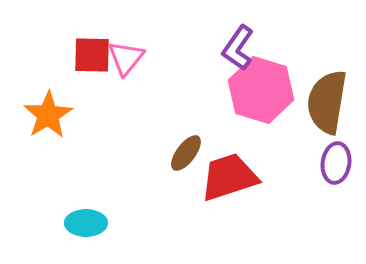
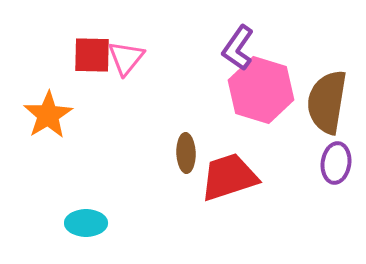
brown ellipse: rotated 39 degrees counterclockwise
